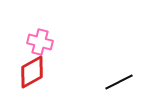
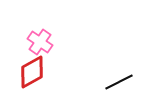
pink cross: rotated 20 degrees clockwise
